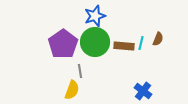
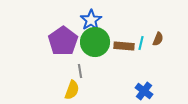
blue star: moved 4 px left, 4 px down; rotated 15 degrees counterclockwise
purple pentagon: moved 3 px up
blue cross: moved 1 px right
